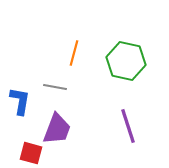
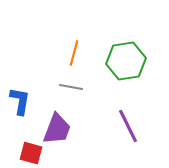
green hexagon: rotated 21 degrees counterclockwise
gray line: moved 16 px right
purple line: rotated 8 degrees counterclockwise
